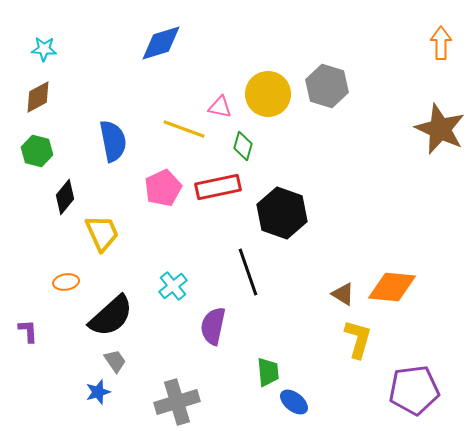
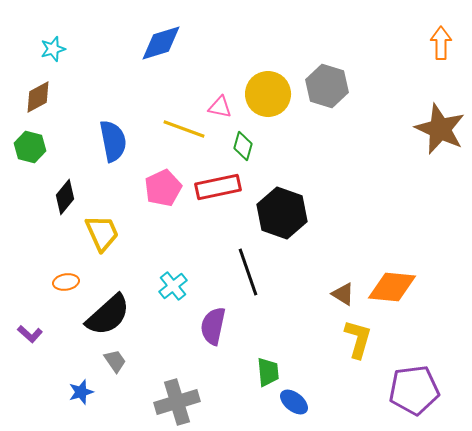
cyan star: moved 9 px right; rotated 20 degrees counterclockwise
green hexagon: moved 7 px left, 4 px up
black semicircle: moved 3 px left, 1 px up
purple L-shape: moved 2 px right, 3 px down; rotated 135 degrees clockwise
blue star: moved 17 px left
